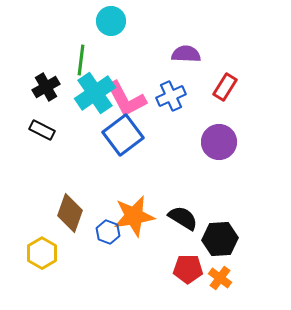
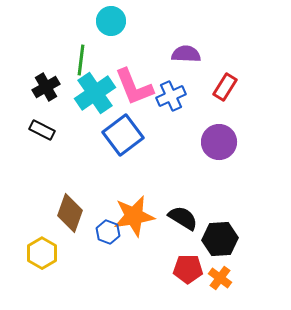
pink L-shape: moved 8 px right, 12 px up; rotated 6 degrees clockwise
